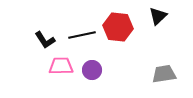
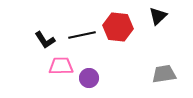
purple circle: moved 3 px left, 8 px down
